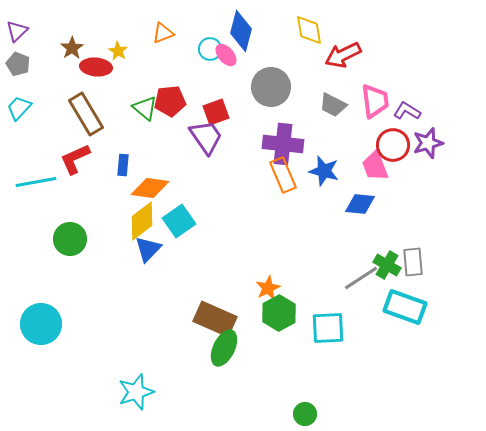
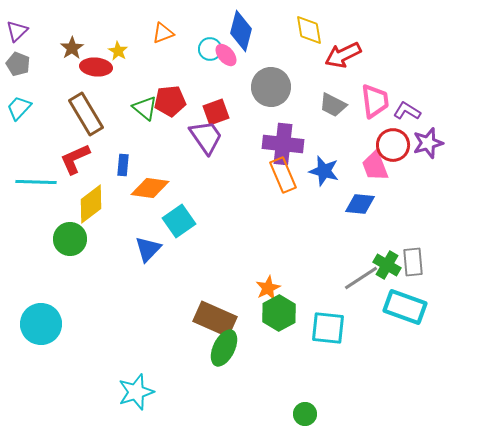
cyan line at (36, 182): rotated 12 degrees clockwise
yellow diamond at (142, 221): moved 51 px left, 17 px up
cyan square at (328, 328): rotated 9 degrees clockwise
